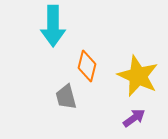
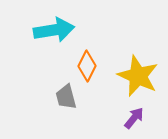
cyan arrow: moved 1 px right, 4 px down; rotated 99 degrees counterclockwise
orange diamond: rotated 12 degrees clockwise
purple arrow: rotated 15 degrees counterclockwise
